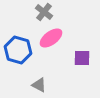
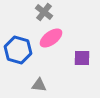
gray triangle: rotated 21 degrees counterclockwise
